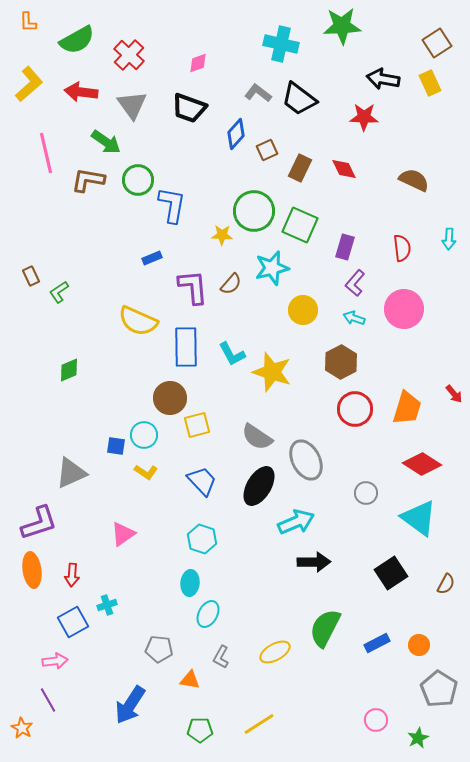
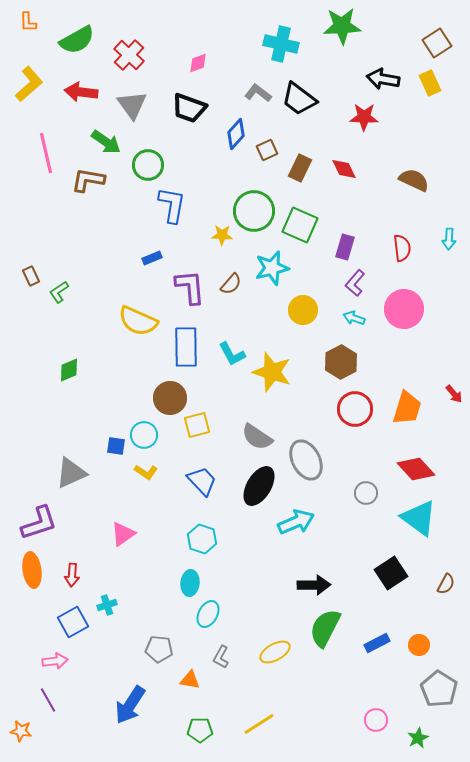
green circle at (138, 180): moved 10 px right, 15 px up
purple L-shape at (193, 287): moved 3 px left
red diamond at (422, 464): moved 6 px left, 5 px down; rotated 15 degrees clockwise
black arrow at (314, 562): moved 23 px down
orange star at (22, 728): moved 1 px left, 3 px down; rotated 20 degrees counterclockwise
